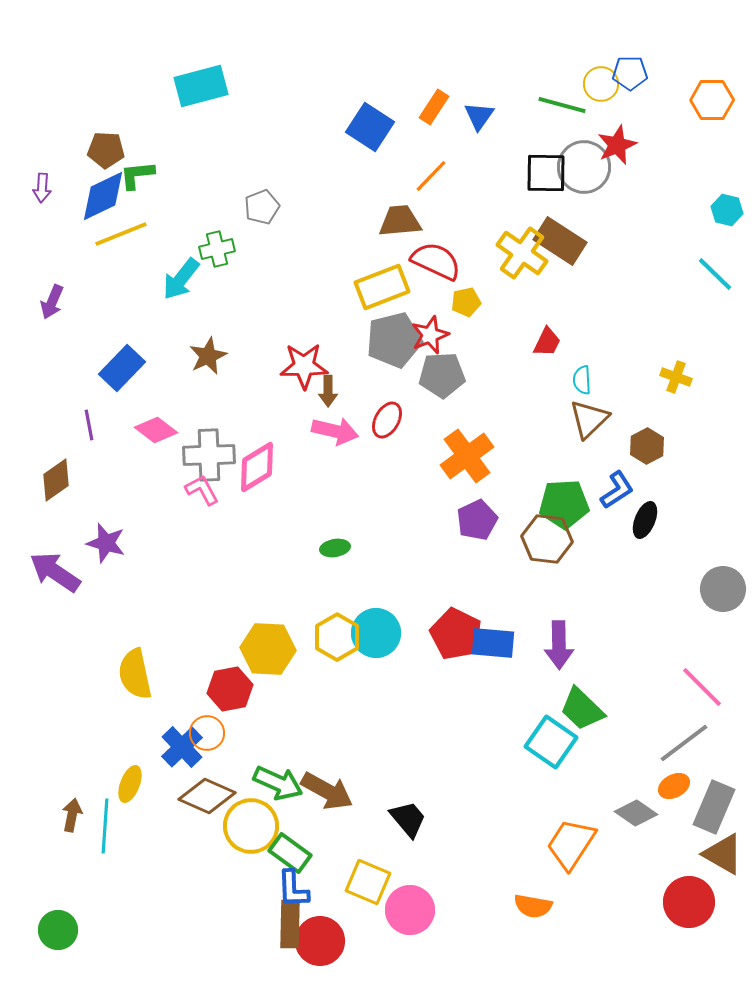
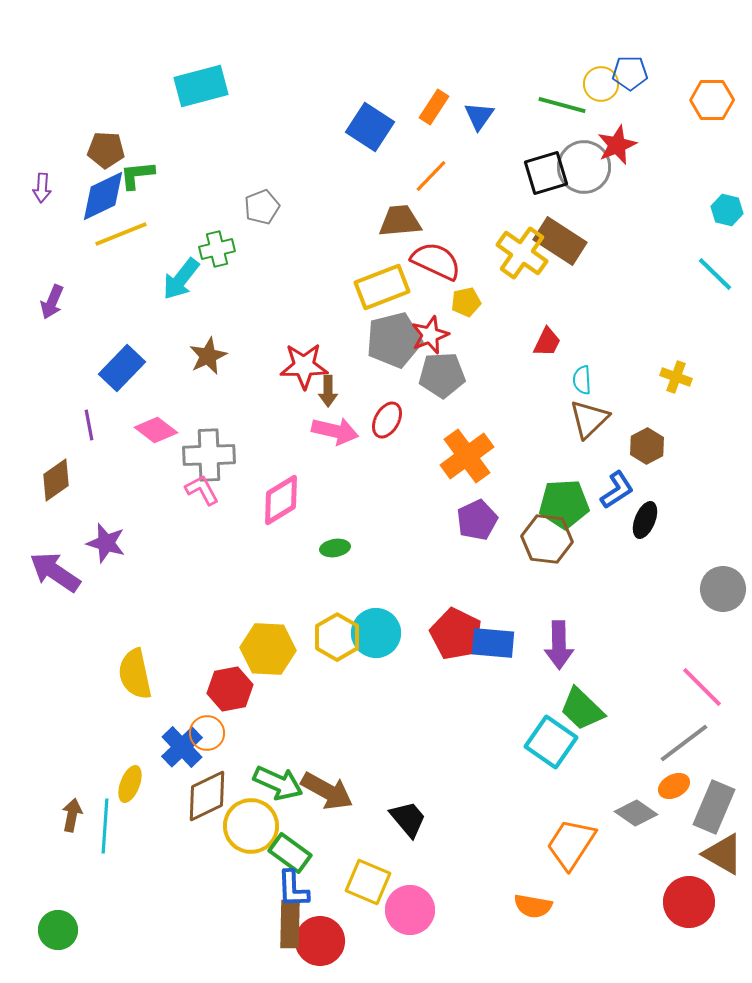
black square at (546, 173): rotated 18 degrees counterclockwise
pink diamond at (257, 467): moved 24 px right, 33 px down
brown diamond at (207, 796): rotated 50 degrees counterclockwise
